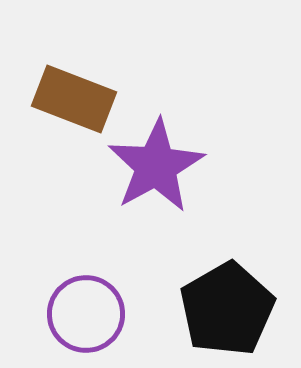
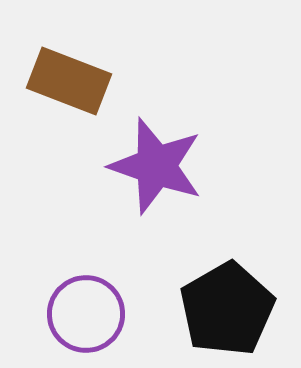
brown rectangle: moved 5 px left, 18 px up
purple star: rotated 24 degrees counterclockwise
